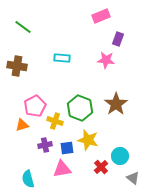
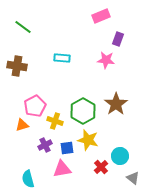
green hexagon: moved 3 px right, 3 px down; rotated 10 degrees clockwise
purple cross: rotated 16 degrees counterclockwise
